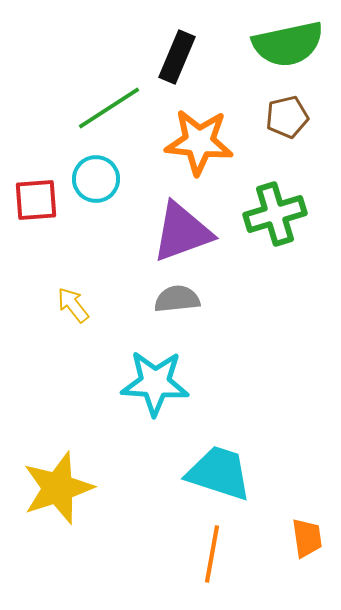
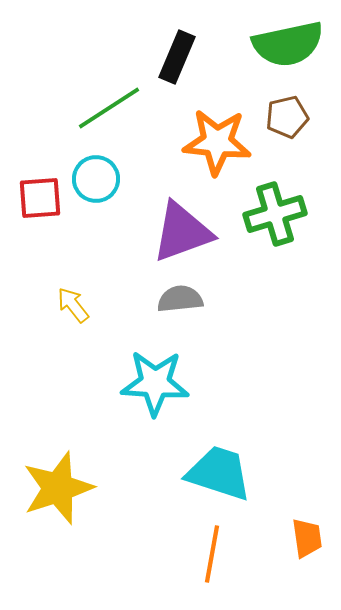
orange star: moved 18 px right
red square: moved 4 px right, 2 px up
gray semicircle: moved 3 px right
